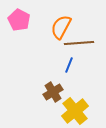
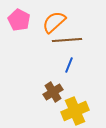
orange semicircle: moved 7 px left, 5 px up; rotated 20 degrees clockwise
brown line: moved 12 px left, 3 px up
yellow cross: rotated 16 degrees clockwise
